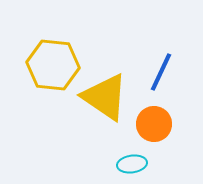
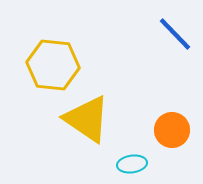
blue line: moved 14 px right, 38 px up; rotated 69 degrees counterclockwise
yellow triangle: moved 18 px left, 22 px down
orange circle: moved 18 px right, 6 px down
